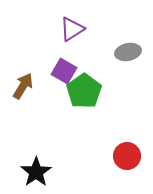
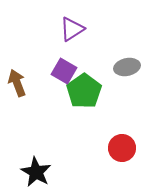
gray ellipse: moved 1 px left, 15 px down
brown arrow: moved 6 px left, 3 px up; rotated 52 degrees counterclockwise
red circle: moved 5 px left, 8 px up
black star: rotated 8 degrees counterclockwise
